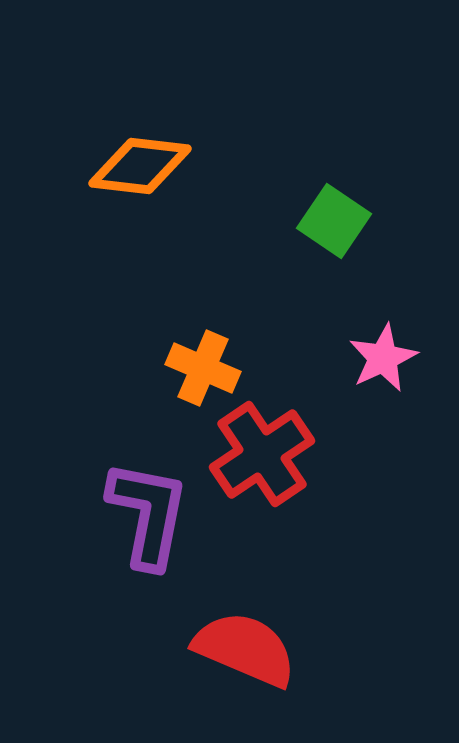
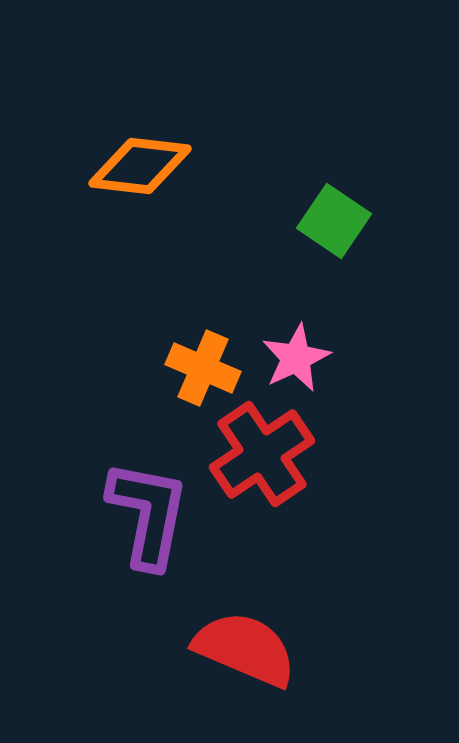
pink star: moved 87 px left
